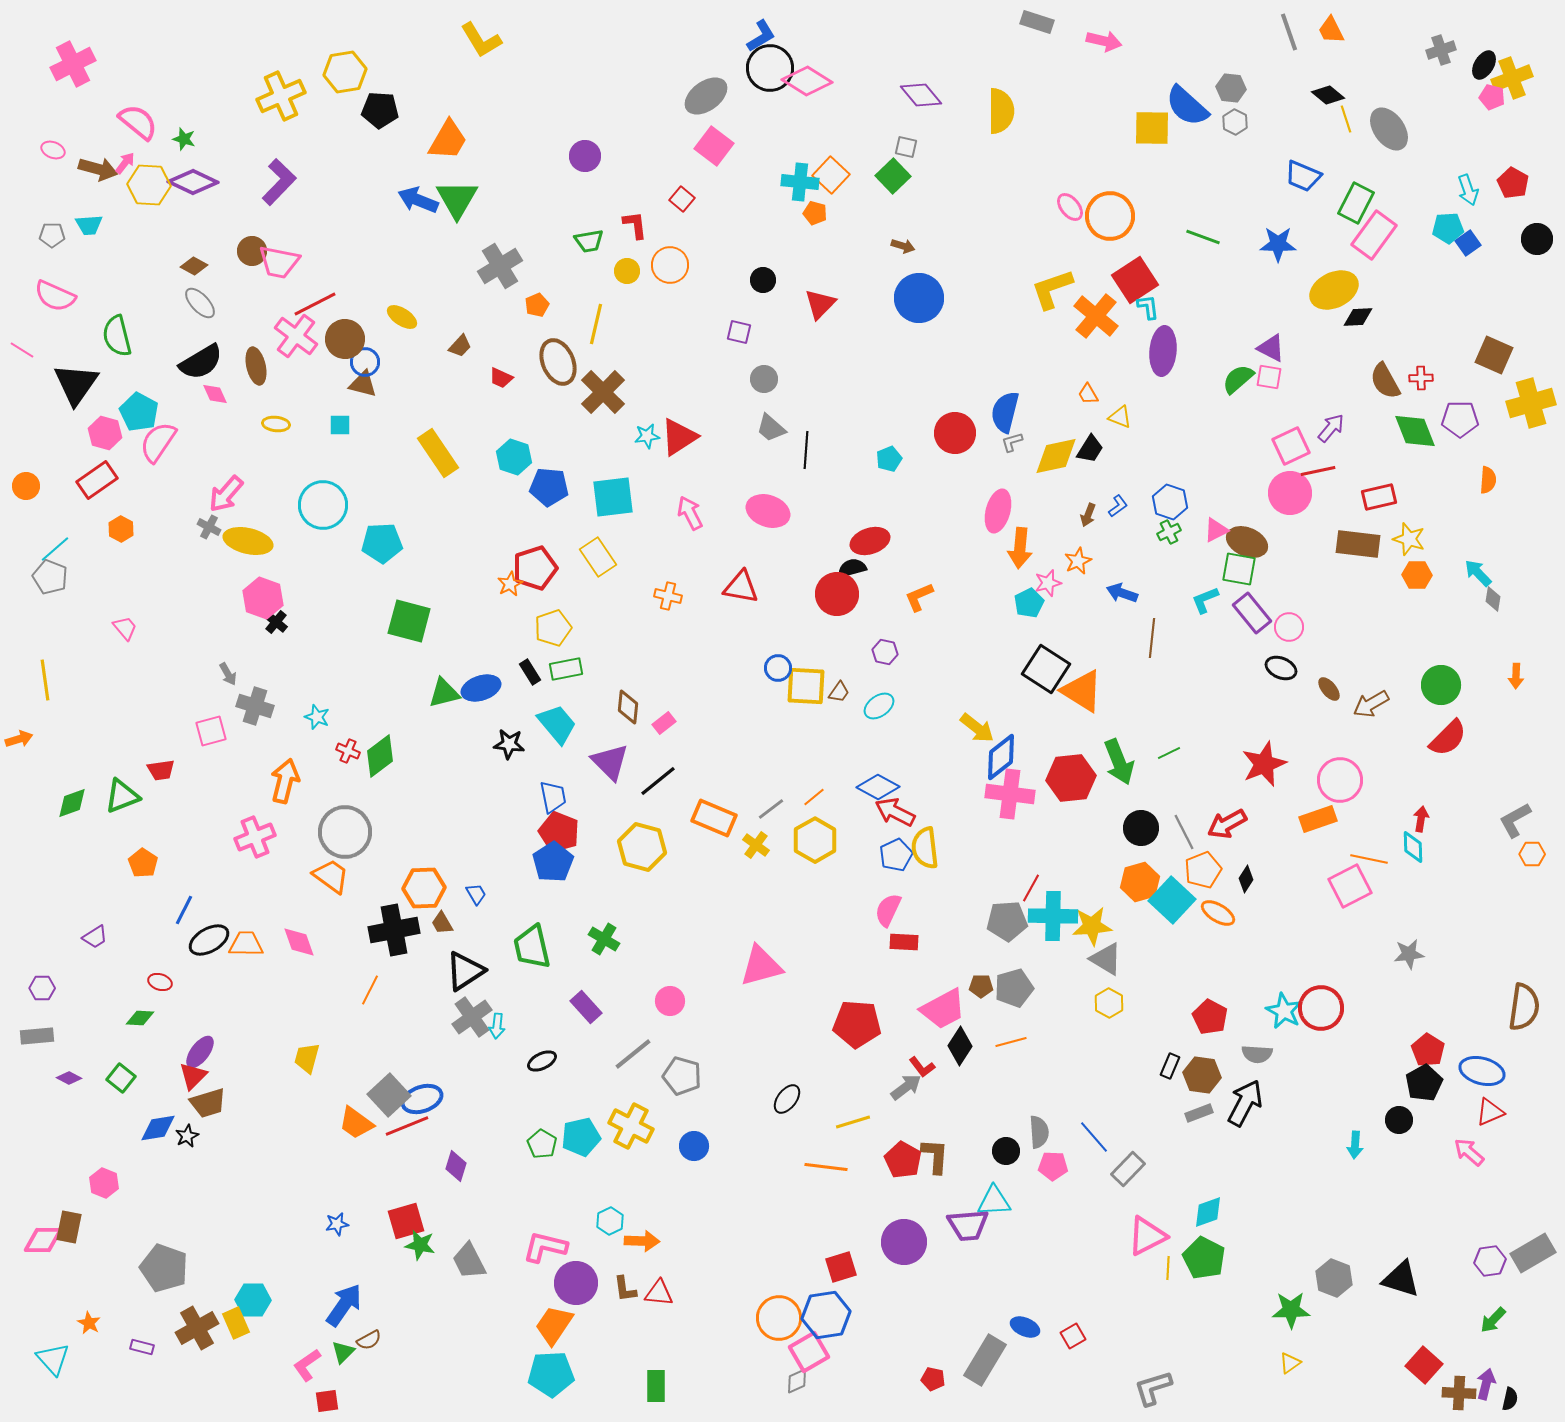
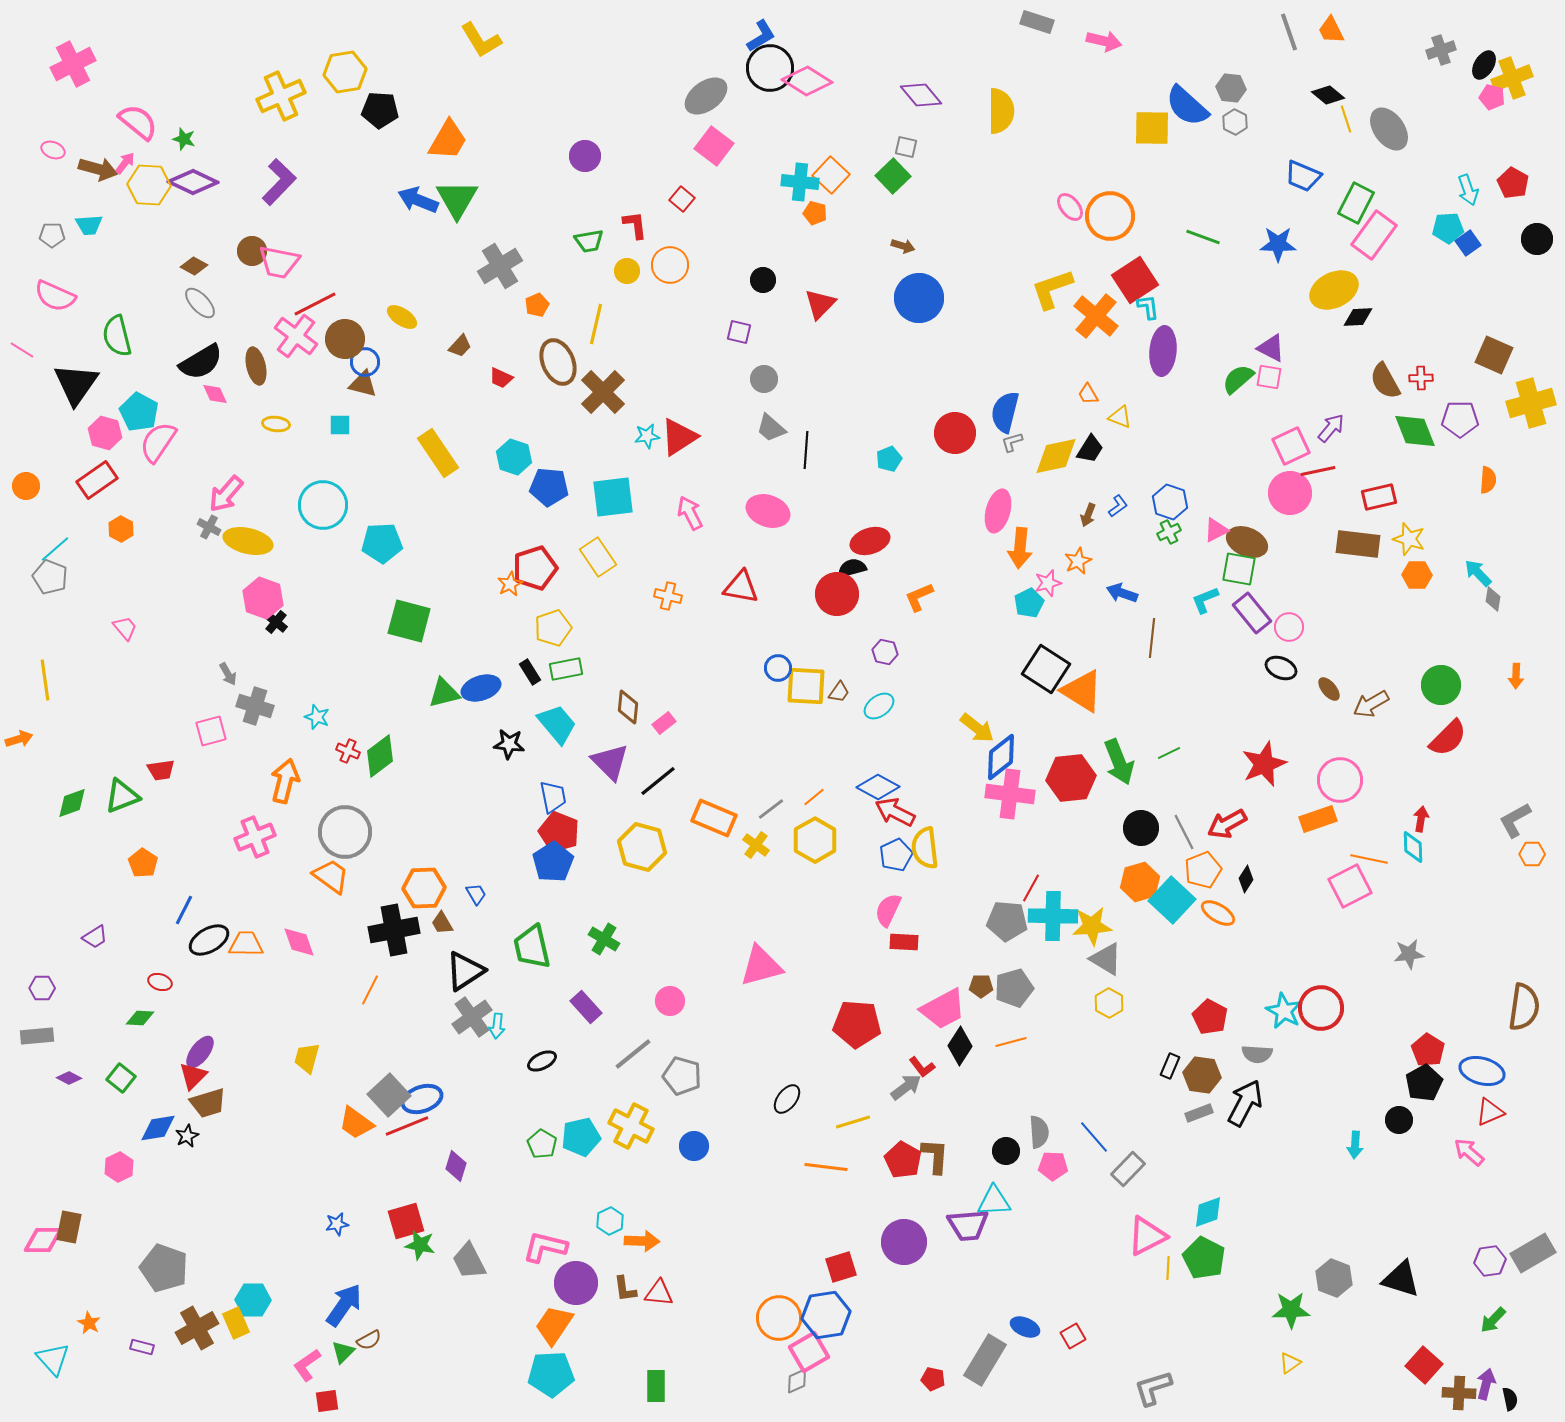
gray pentagon at (1007, 921): rotated 9 degrees clockwise
pink hexagon at (104, 1183): moved 15 px right, 16 px up; rotated 12 degrees clockwise
black semicircle at (1510, 1399): rotated 25 degrees counterclockwise
